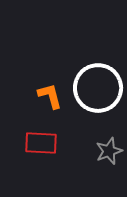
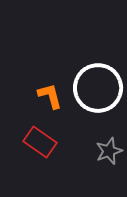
red rectangle: moved 1 px left, 1 px up; rotated 32 degrees clockwise
